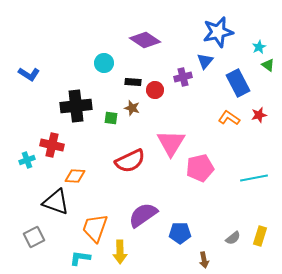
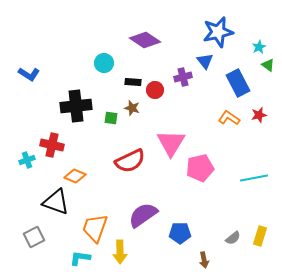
blue triangle: rotated 18 degrees counterclockwise
orange diamond: rotated 20 degrees clockwise
